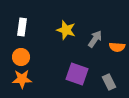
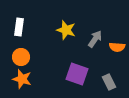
white rectangle: moved 3 px left
orange star: rotated 18 degrees clockwise
